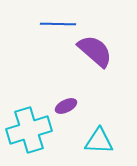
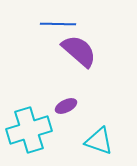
purple semicircle: moved 16 px left
cyan triangle: rotated 16 degrees clockwise
